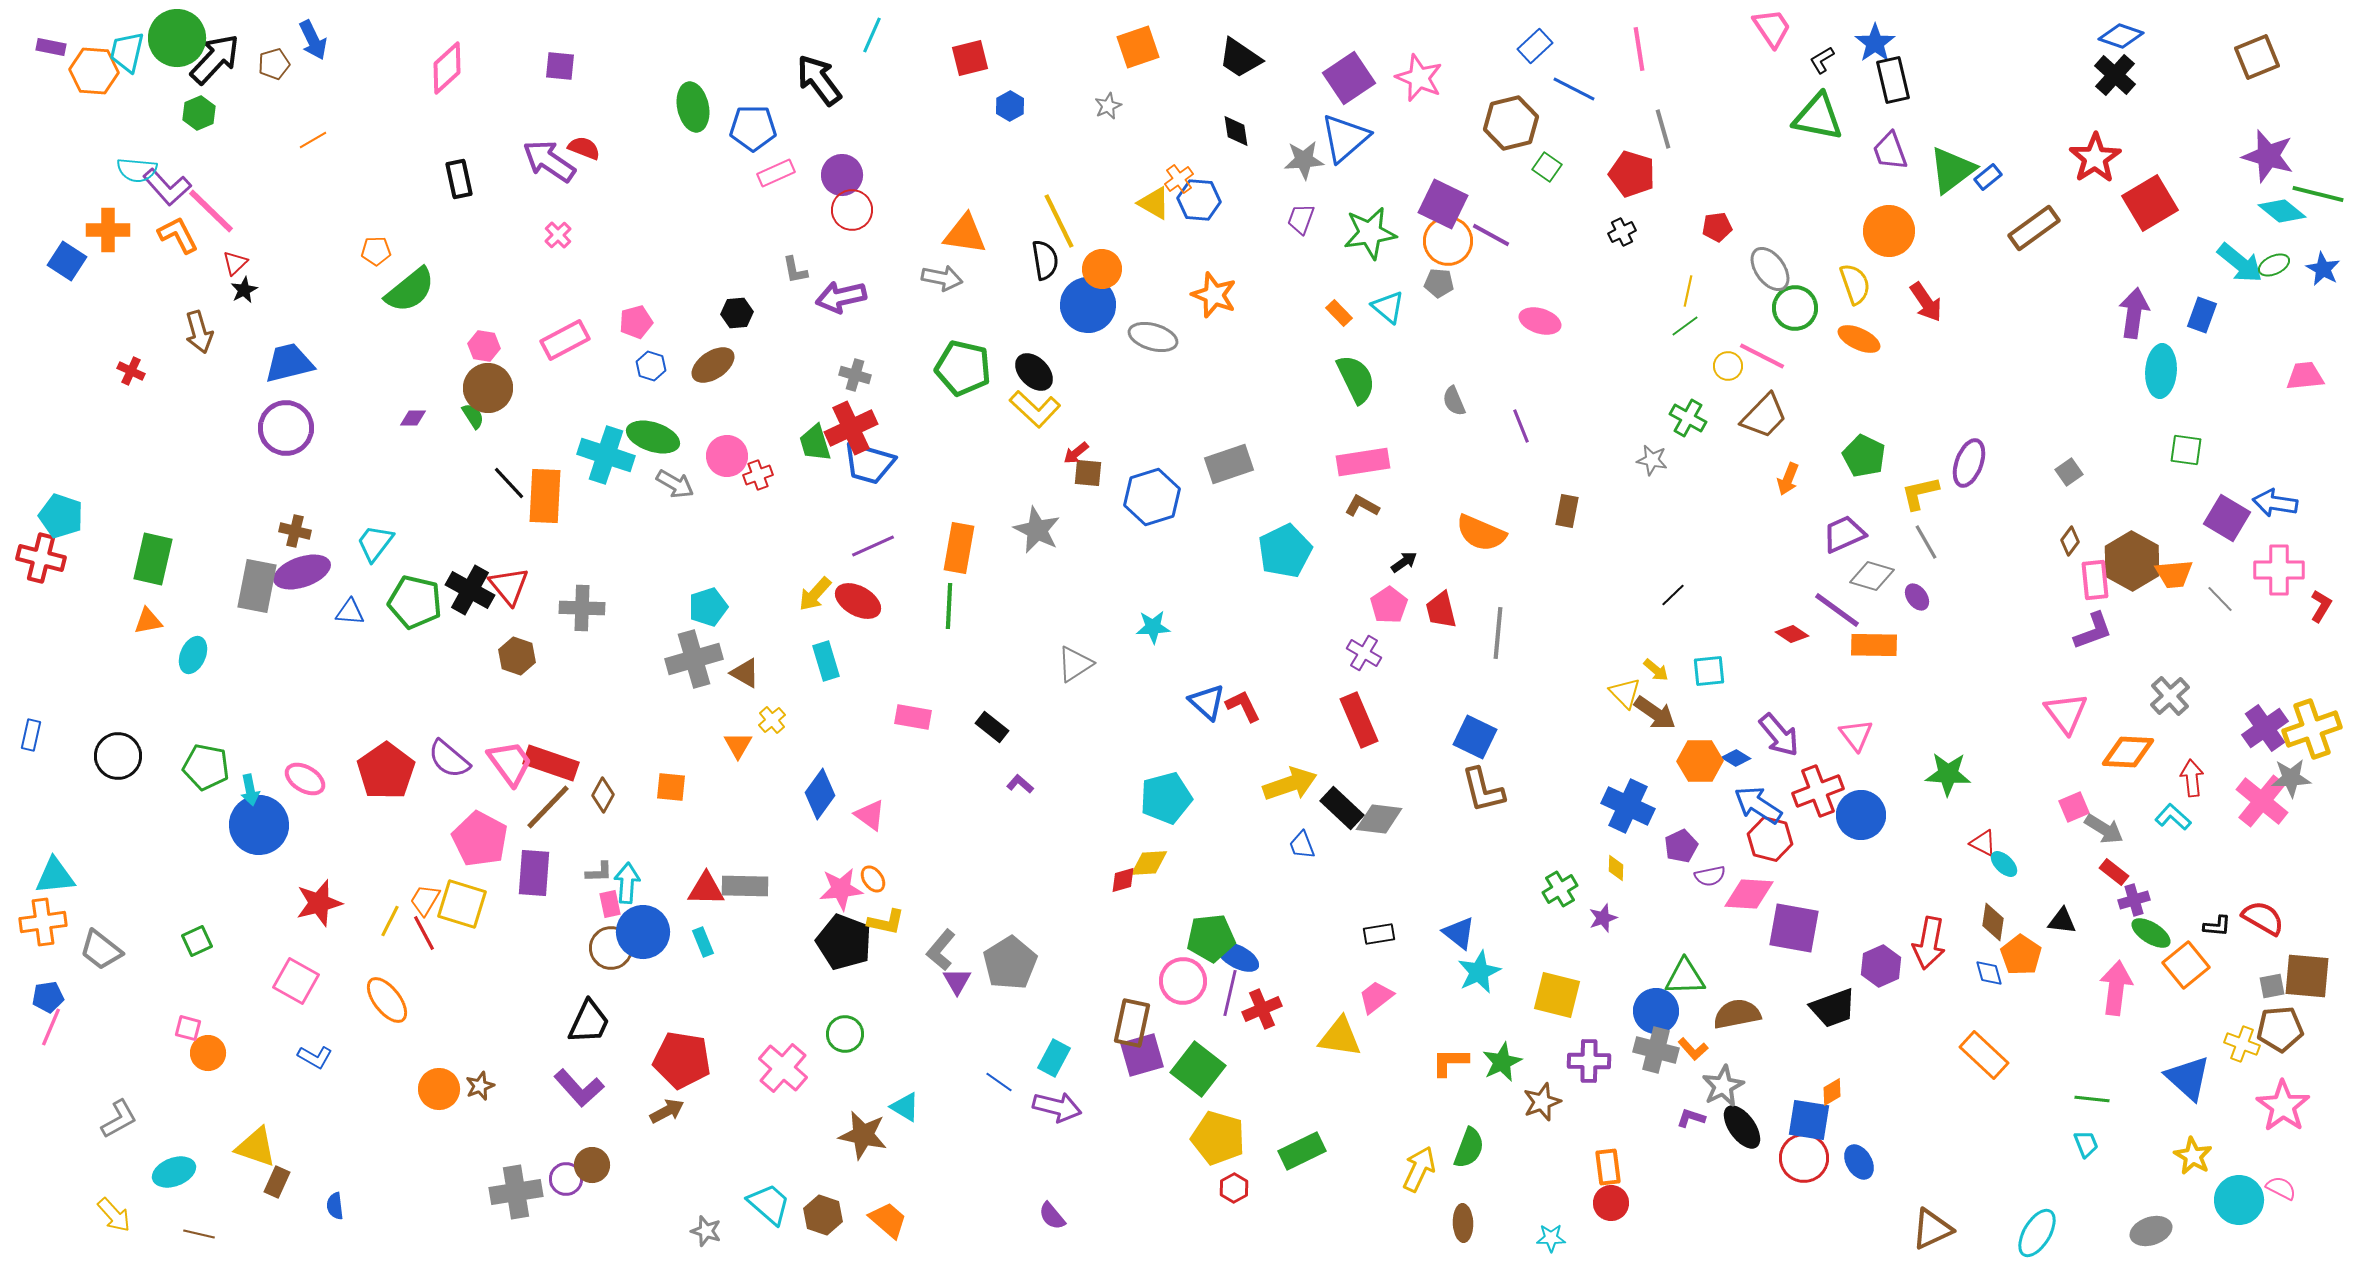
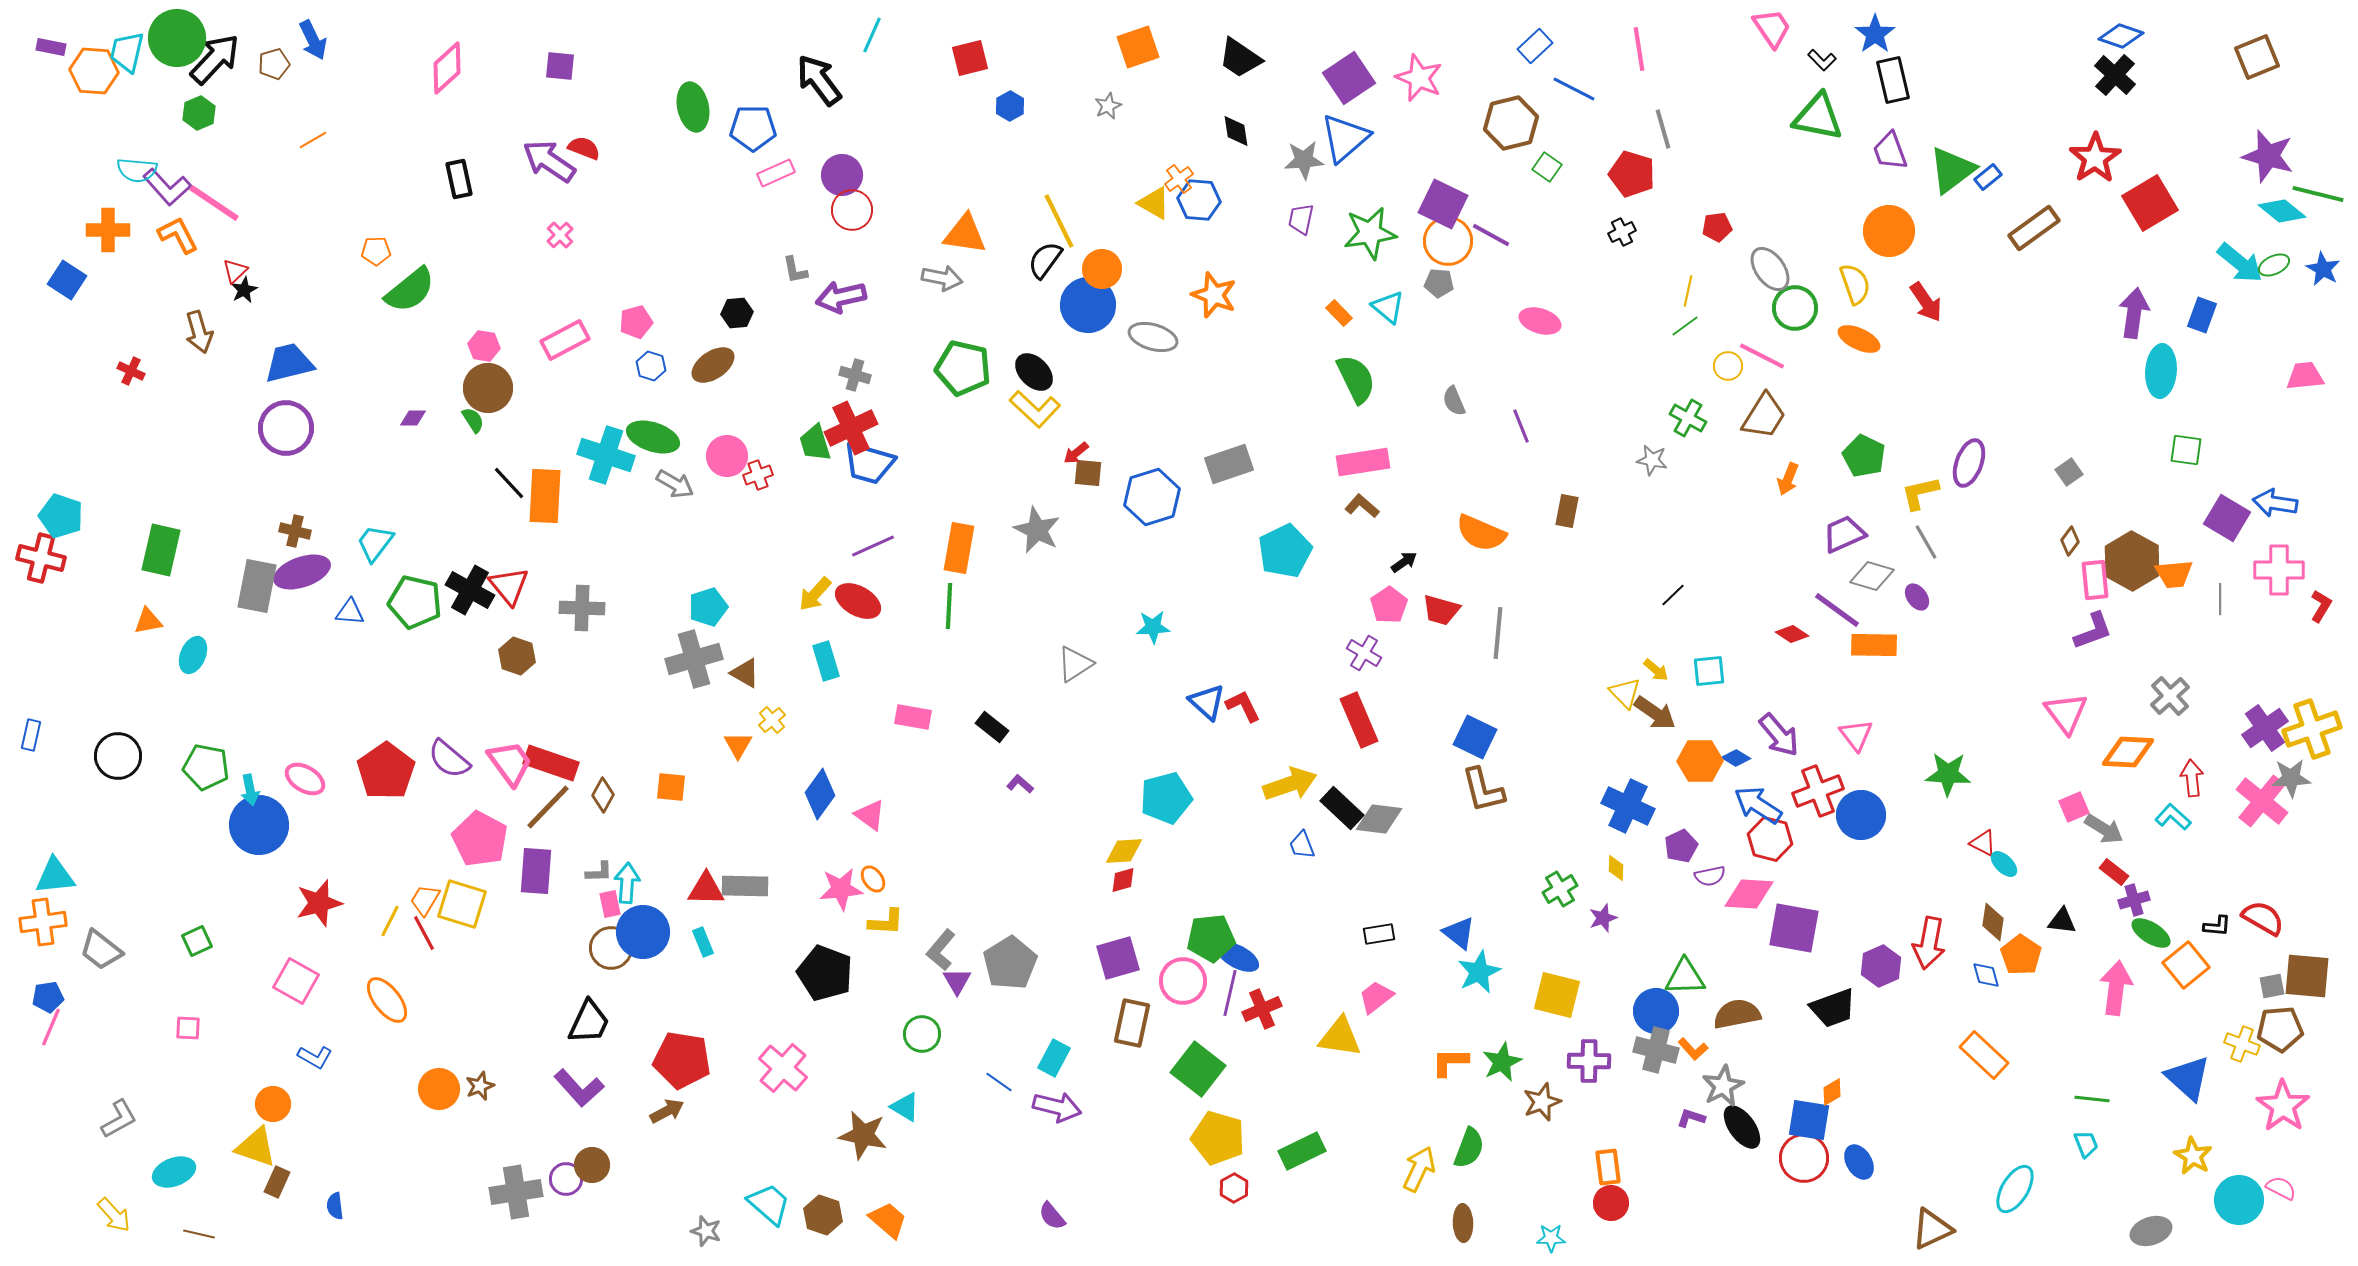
blue star at (1875, 43): moved 9 px up
black L-shape at (1822, 60): rotated 104 degrees counterclockwise
pink line at (211, 211): moved 3 px right, 8 px up; rotated 10 degrees counterclockwise
purple trapezoid at (1301, 219): rotated 8 degrees counterclockwise
pink cross at (558, 235): moved 2 px right
black semicircle at (1045, 260): rotated 135 degrees counterclockwise
blue square at (67, 261): moved 19 px down
red triangle at (235, 263): moved 8 px down
green semicircle at (473, 416): moved 4 px down
brown trapezoid at (1764, 416): rotated 12 degrees counterclockwise
brown L-shape at (1362, 506): rotated 12 degrees clockwise
green rectangle at (153, 559): moved 8 px right, 9 px up
gray line at (2220, 599): rotated 44 degrees clockwise
red trapezoid at (1441, 610): rotated 60 degrees counterclockwise
yellow diamond at (1149, 863): moved 25 px left, 12 px up
purple rectangle at (534, 873): moved 2 px right, 2 px up
yellow L-shape at (886, 922): rotated 9 degrees counterclockwise
black pentagon at (844, 942): moved 19 px left, 31 px down
blue diamond at (1989, 973): moved 3 px left, 2 px down
pink square at (188, 1028): rotated 12 degrees counterclockwise
green circle at (845, 1034): moved 77 px right
orange circle at (208, 1053): moved 65 px right, 51 px down
purple square at (1142, 1055): moved 24 px left, 97 px up
cyan ellipse at (2037, 1233): moved 22 px left, 44 px up
